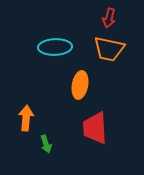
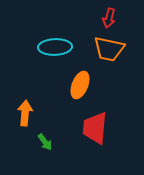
orange ellipse: rotated 12 degrees clockwise
orange arrow: moved 1 px left, 5 px up
red trapezoid: rotated 8 degrees clockwise
green arrow: moved 1 px left, 2 px up; rotated 18 degrees counterclockwise
